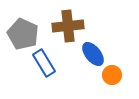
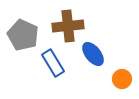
gray pentagon: moved 1 px down
blue rectangle: moved 9 px right
orange circle: moved 10 px right, 4 px down
